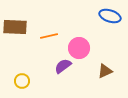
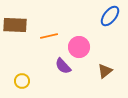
blue ellipse: rotated 70 degrees counterclockwise
brown rectangle: moved 2 px up
pink circle: moved 1 px up
purple semicircle: rotated 96 degrees counterclockwise
brown triangle: rotated 14 degrees counterclockwise
